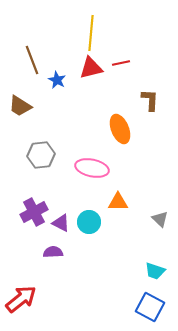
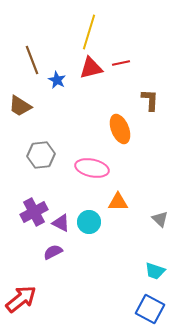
yellow line: moved 2 px left, 1 px up; rotated 12 degrees clockwise
purple semicircle: rotated 24 degrees counterclockwise
blue square: moved 2 px down
